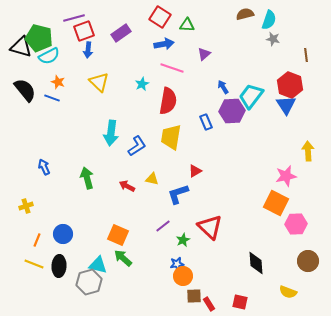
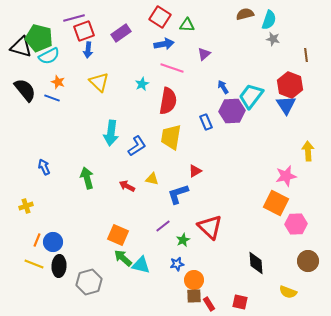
blue circle at (63, 234): moved 10 px left, 8 px down
cyan triangle at (98, 265): moved 43 px right
orange circle at (183, 276): moved 11 px right, 4 px down
